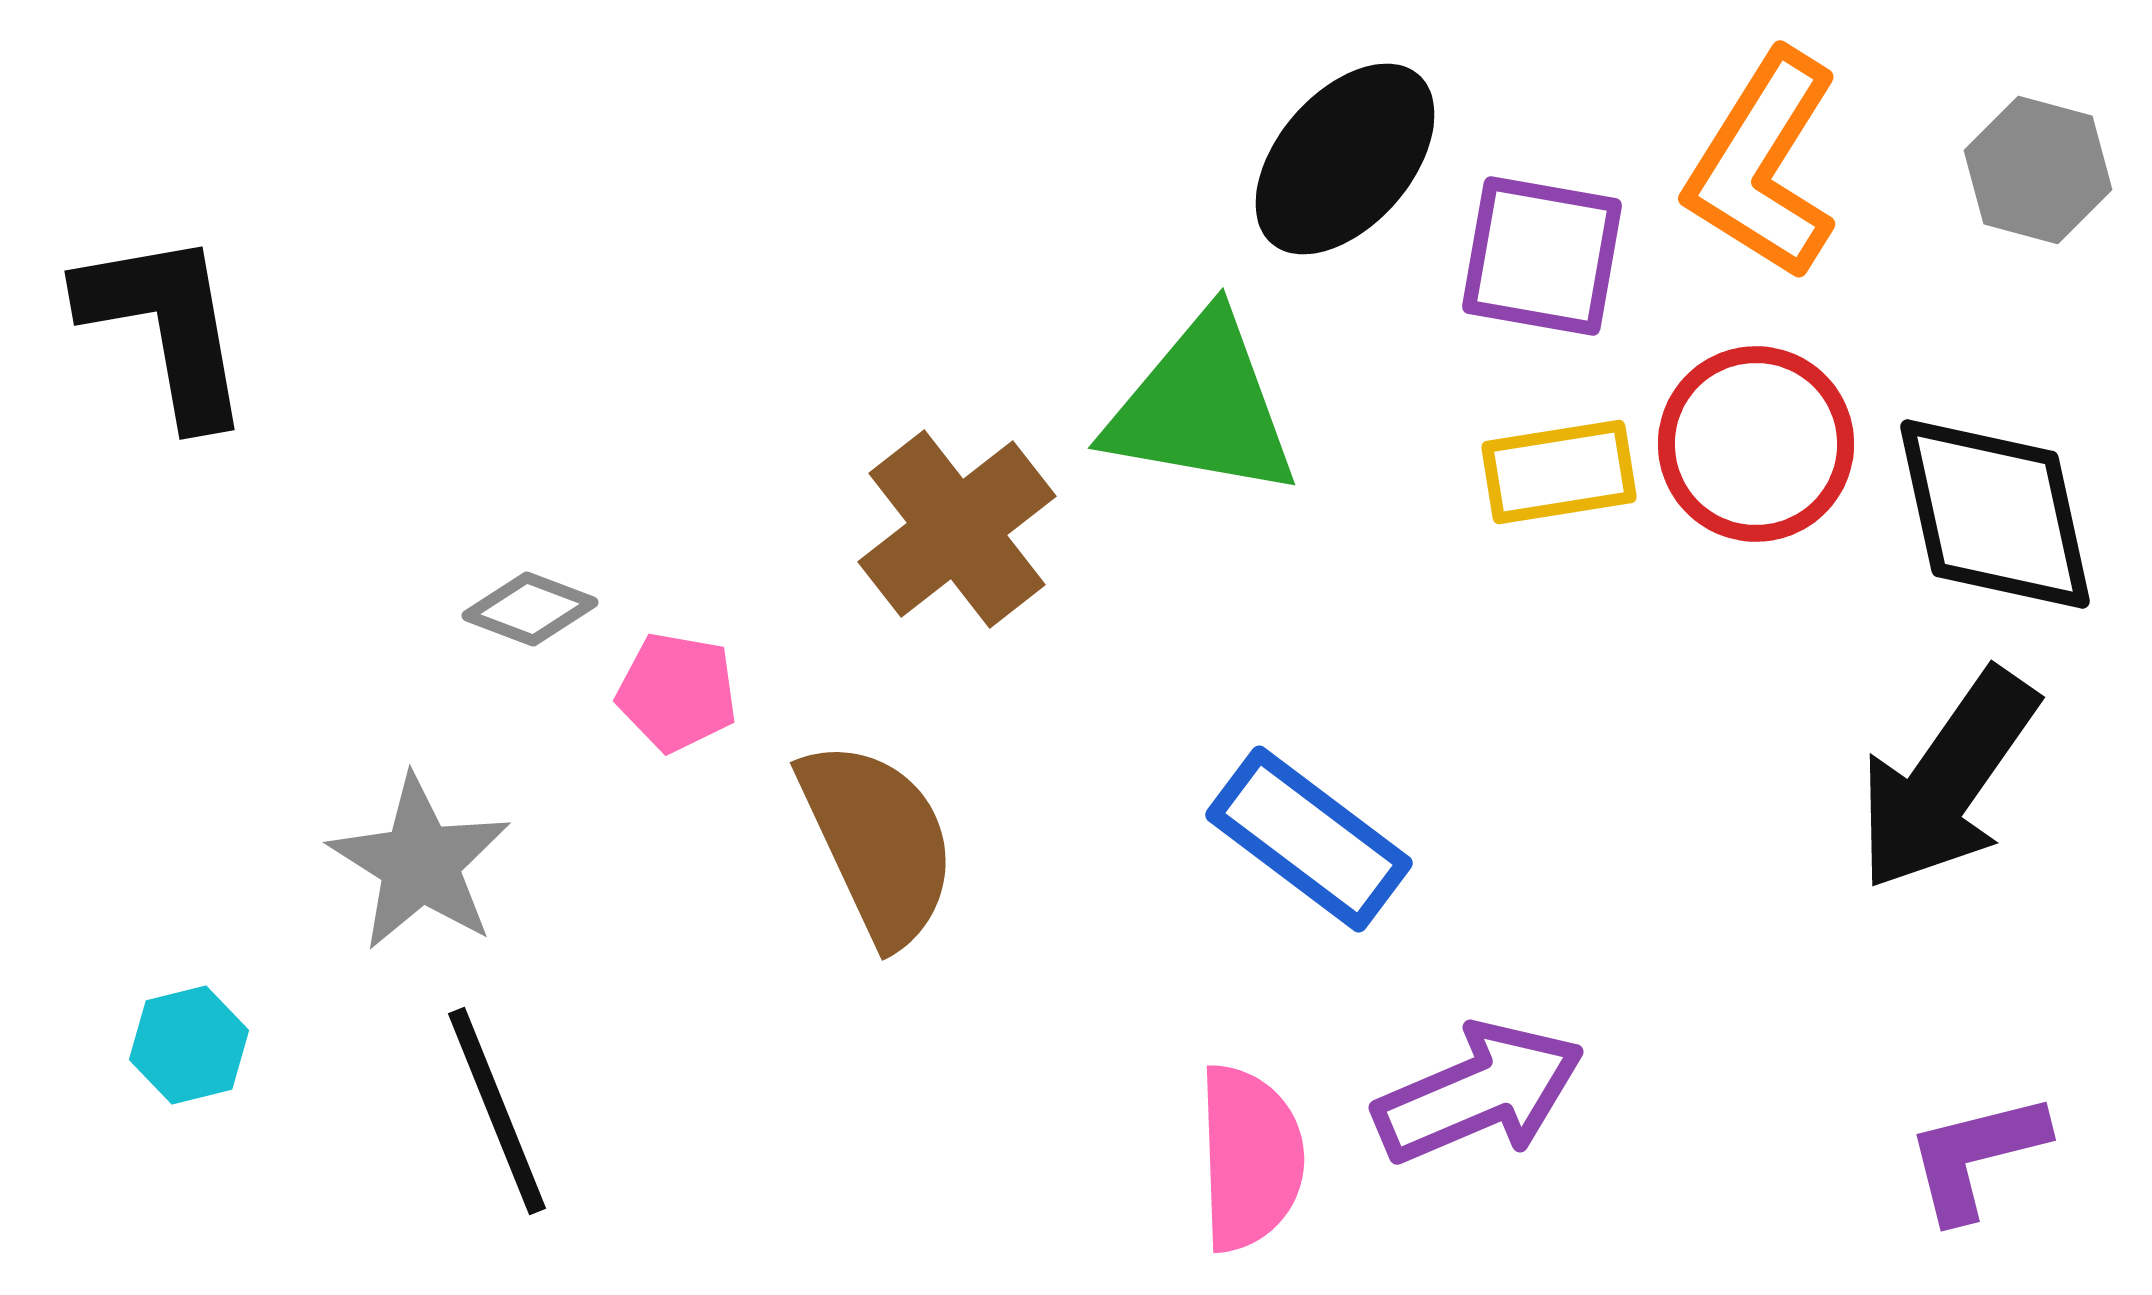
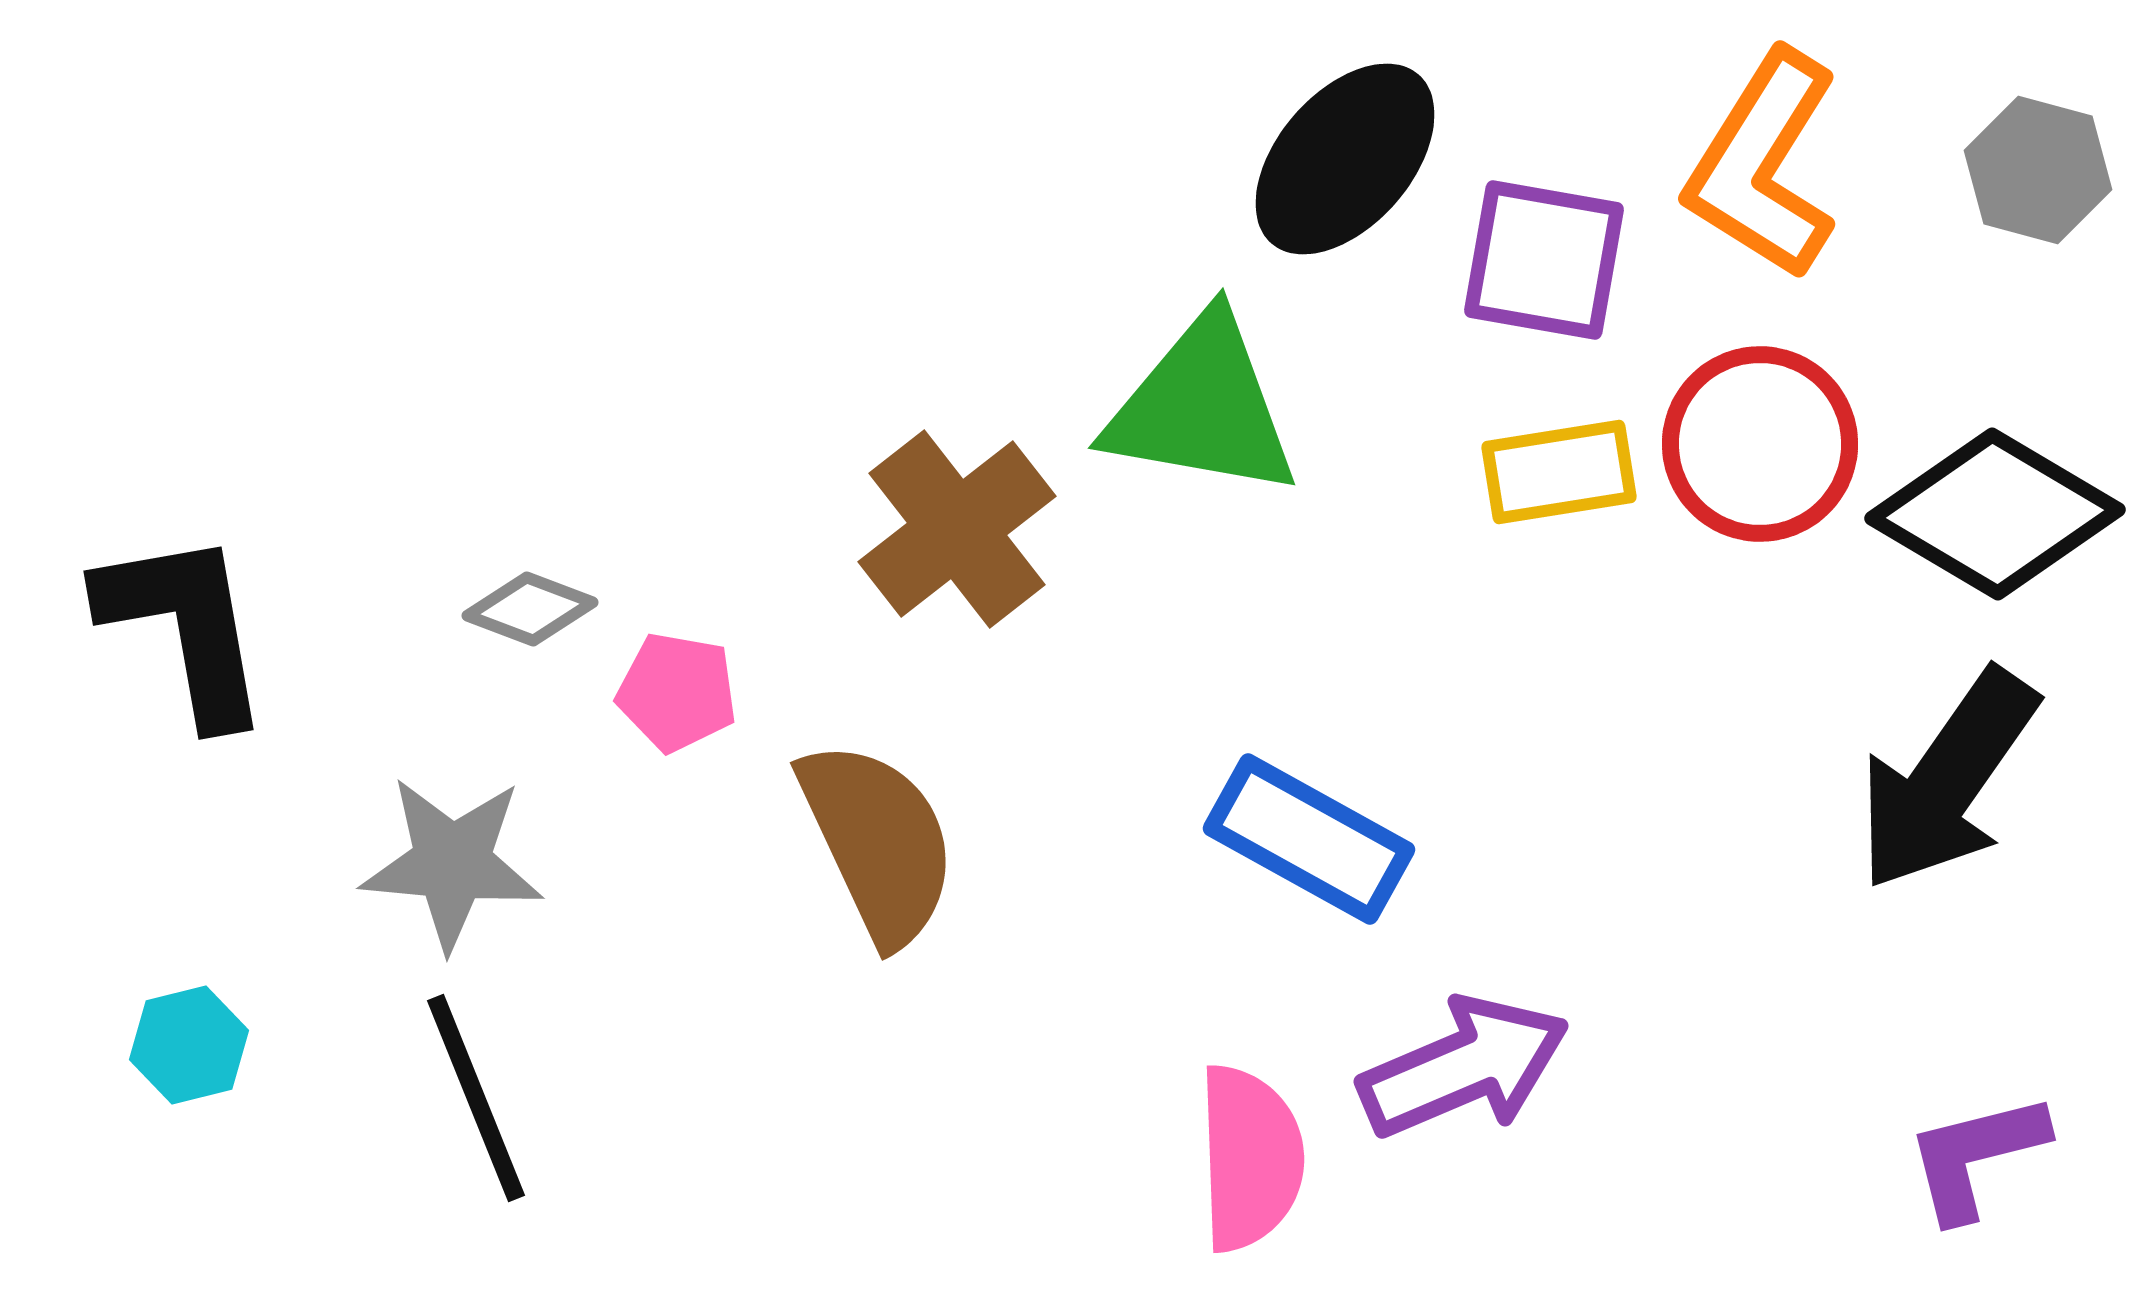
purple square: moved 2 px right, 4 px down
black L-shape: moved 19 px right, 300 px down
red circle: moved 4 px right
black diamond: rotated 47 degrees counterclockwise
blue rectangle: rotated 8 degrees counterclockwise
gray star: moved 32 px right; rotated 27 degrees counterclockwise
purple arrow: moved 15 px left, 26 px up
black line: moved 21 px left, 13 px up
